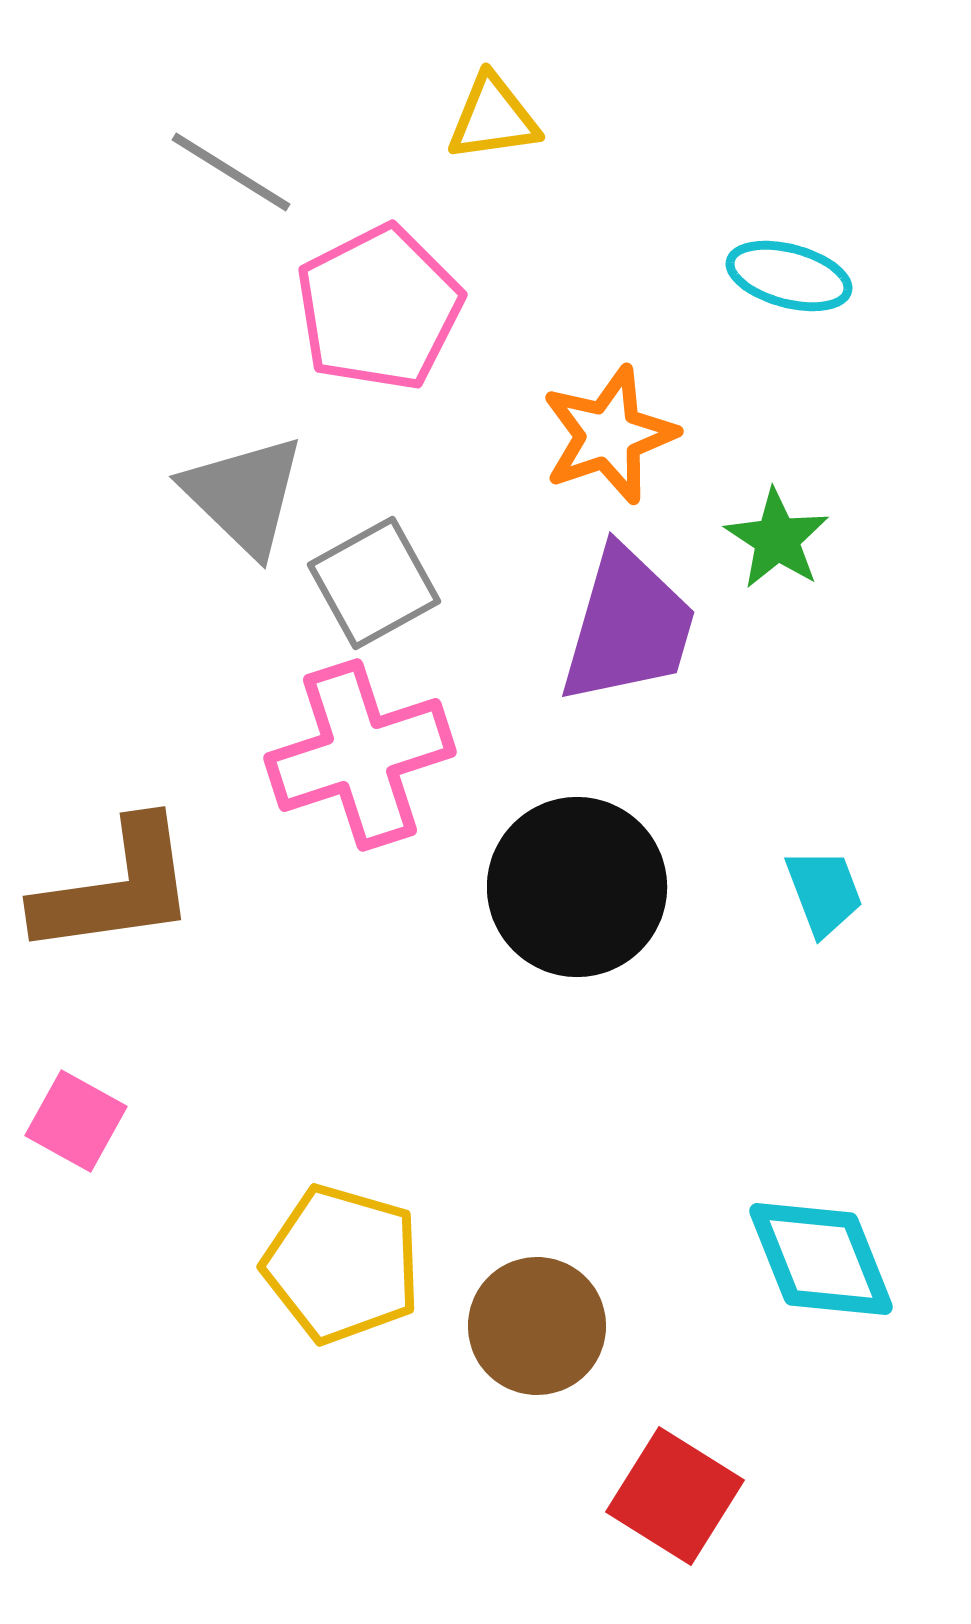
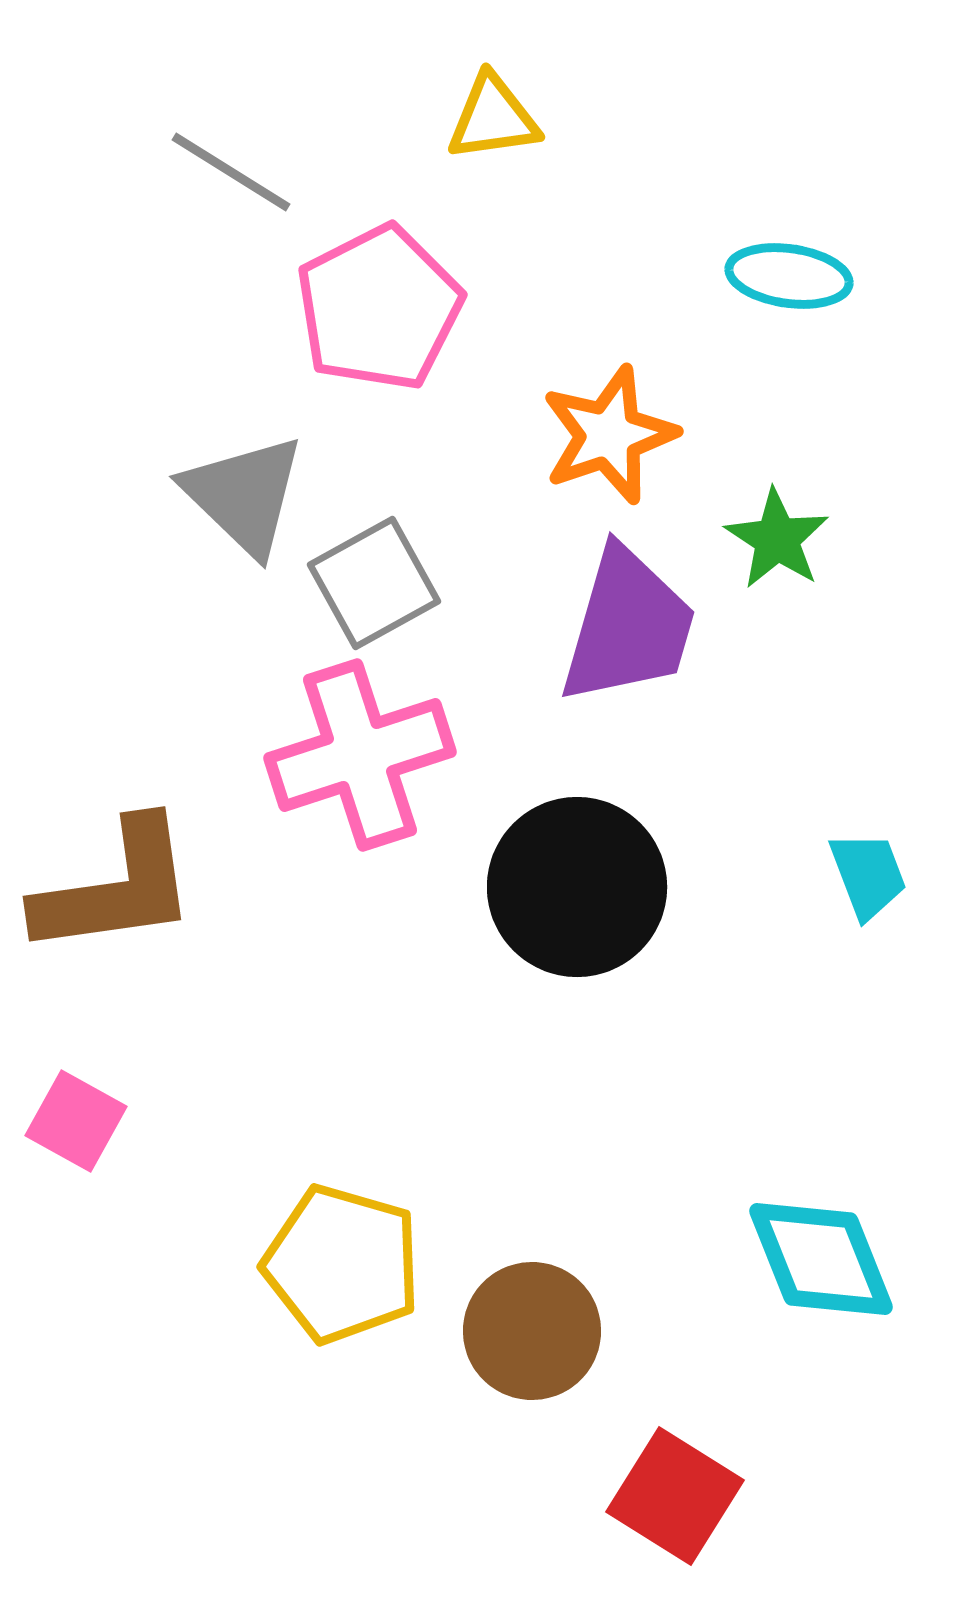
cyan ellipse: rotated 7 degrees counterclockwise
cyan trapezoid: moved 44 px right, 17 px up
brown circle: moved 5 px left, 5 px down
